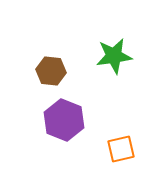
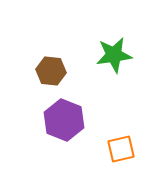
green star: moved 1 px up
